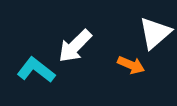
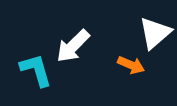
white arrow: moved 2 px left
cyan L-shape: rotated 36 degrees clockwise
